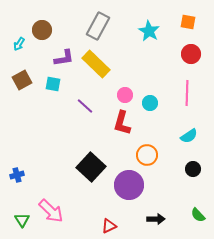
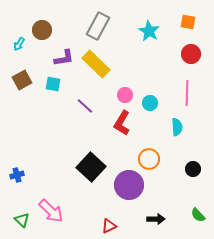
red L-shape: rotated 15 degrees clockwise
cyan semicircle: moved 12 px left, 9 px up; rotated 60 degrees counterclockwise
orange circle: moved 2 px right, 4 px down
green triangle: rotated 14 degrees counterclockwise
